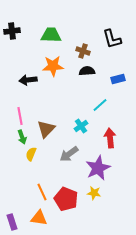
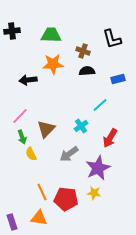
orange star: moved 2 px up
pink line: rotated 54 degrees clockwise
red arrow: rotated 144 degrees counterclockwise
yellow semicircle: rotated 48 degrees counterclockwise
red pentagon: rotated 15 degrees counterclockwise
